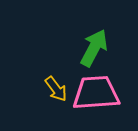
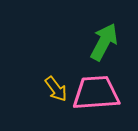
green arrow: moved 10 px right, 6 px up
